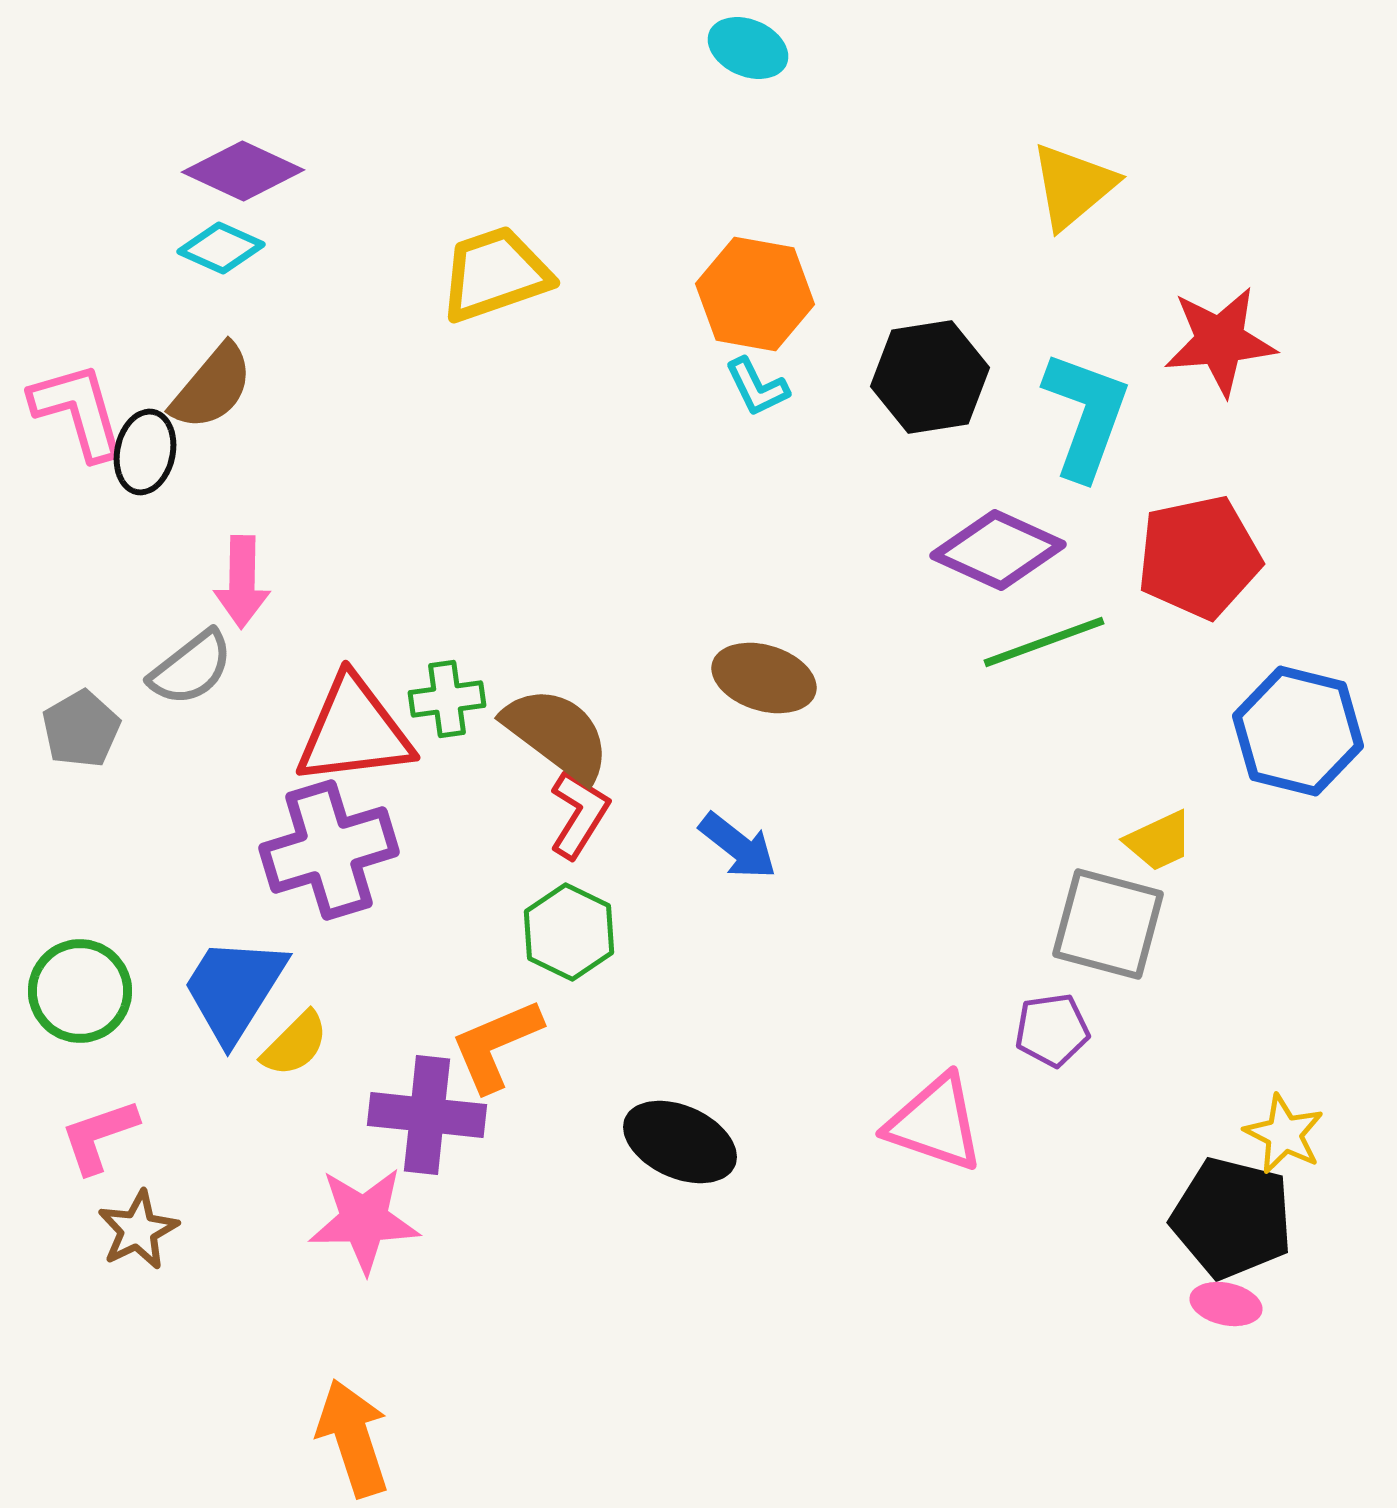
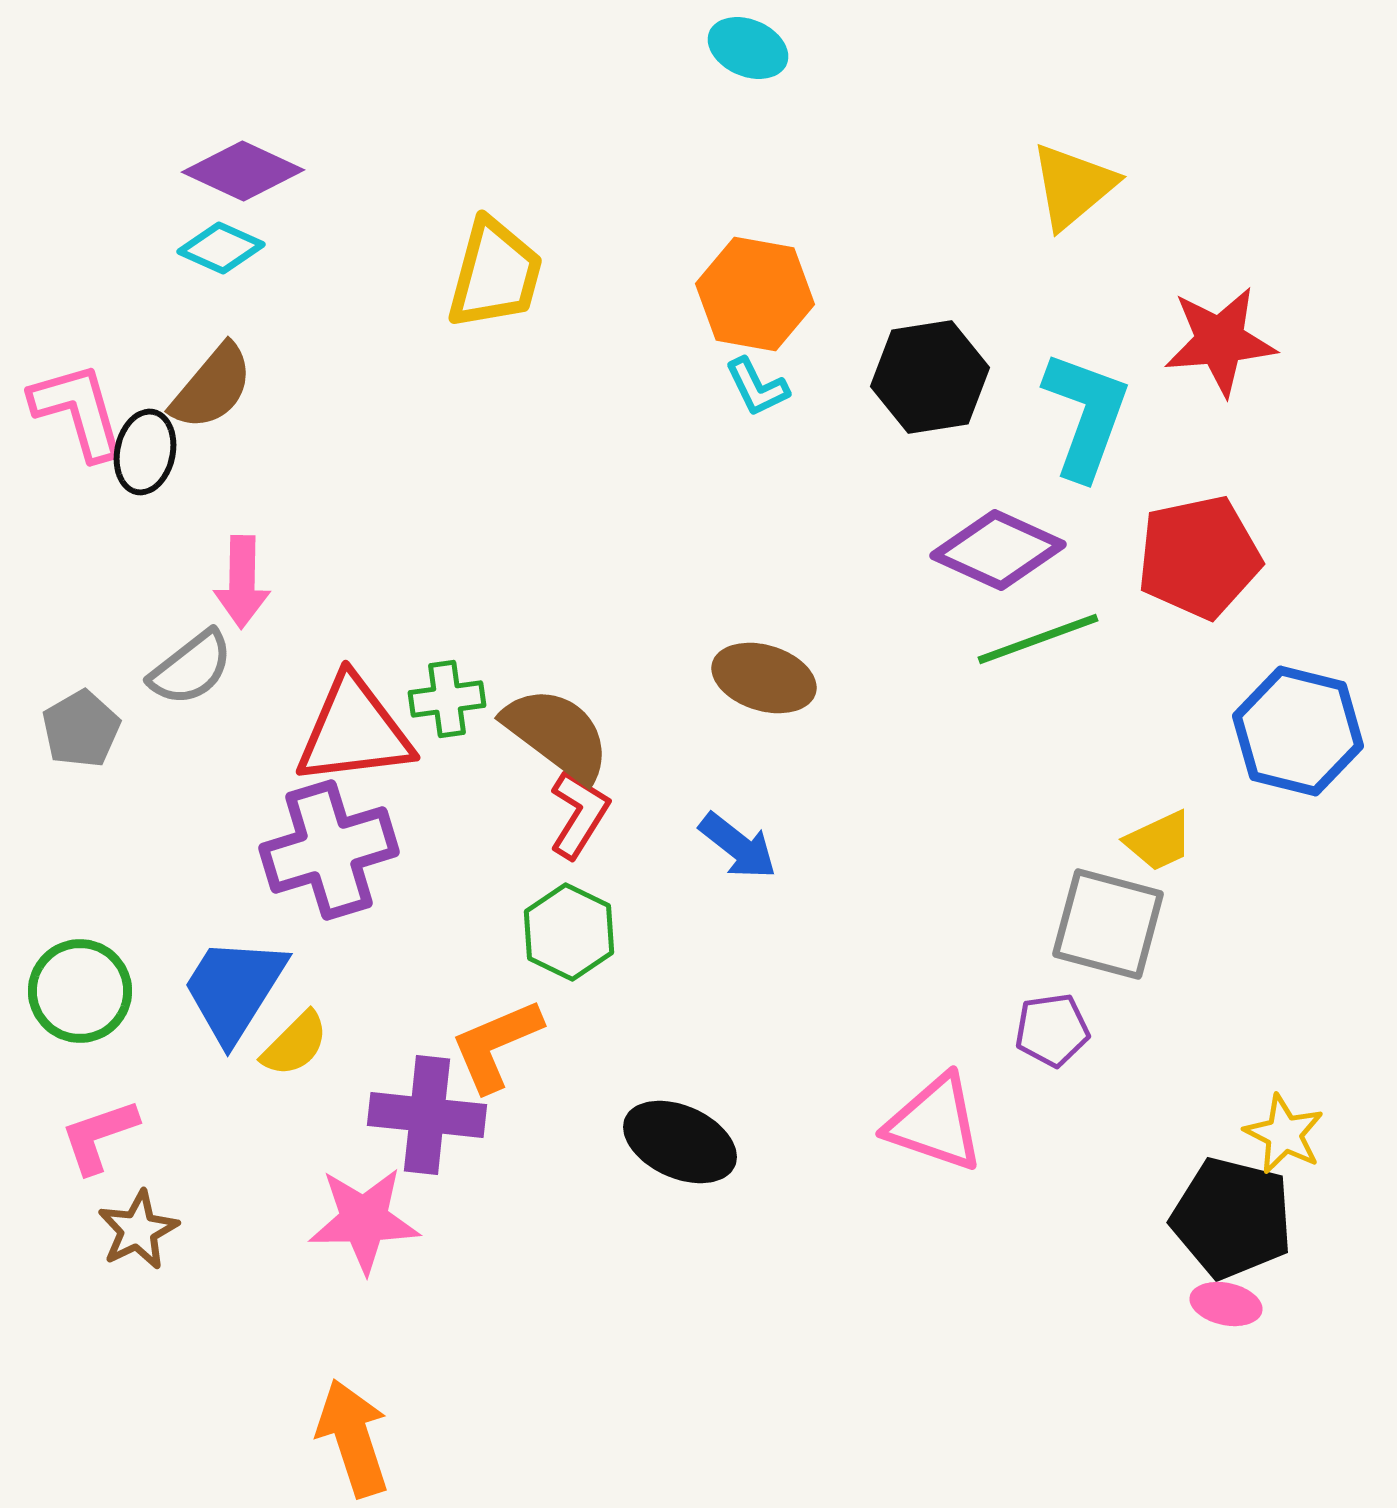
yellow trapezoid at (495, 274): rotated 124 degrees clockwise
green line at (1044, 642): moved 6 px left, 3 px up
